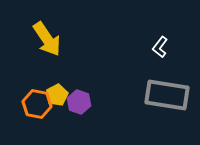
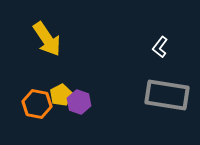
yellow pentagon: moved 4 px right
